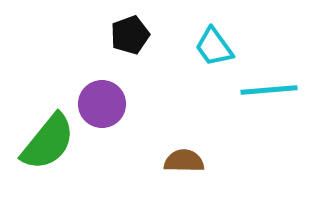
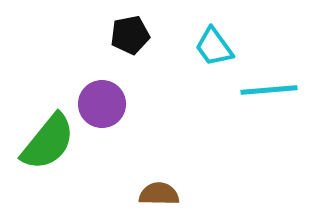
black pentagon: rotated 9 degrees clockwise
brown semicircle: moved 25 px left, 33 px down
